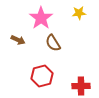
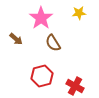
brown arrow: moved 2 px left, 1 px up; rotated 16 degrees clockwise
red cross: moved 6 px left; rotated 30 degrees clockwise
